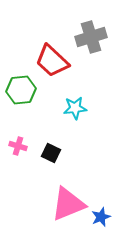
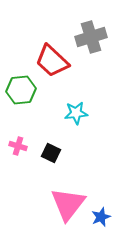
cyan star: moved 1 px right, 5 px down
pink triangle: rotated 30 degrees counterclockwise
